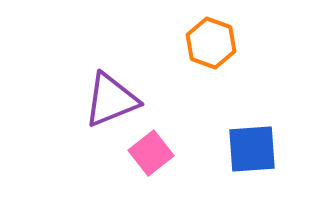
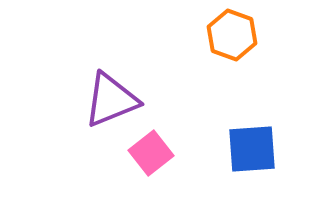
orange hexagon: moved 21 px right, 8 px up
